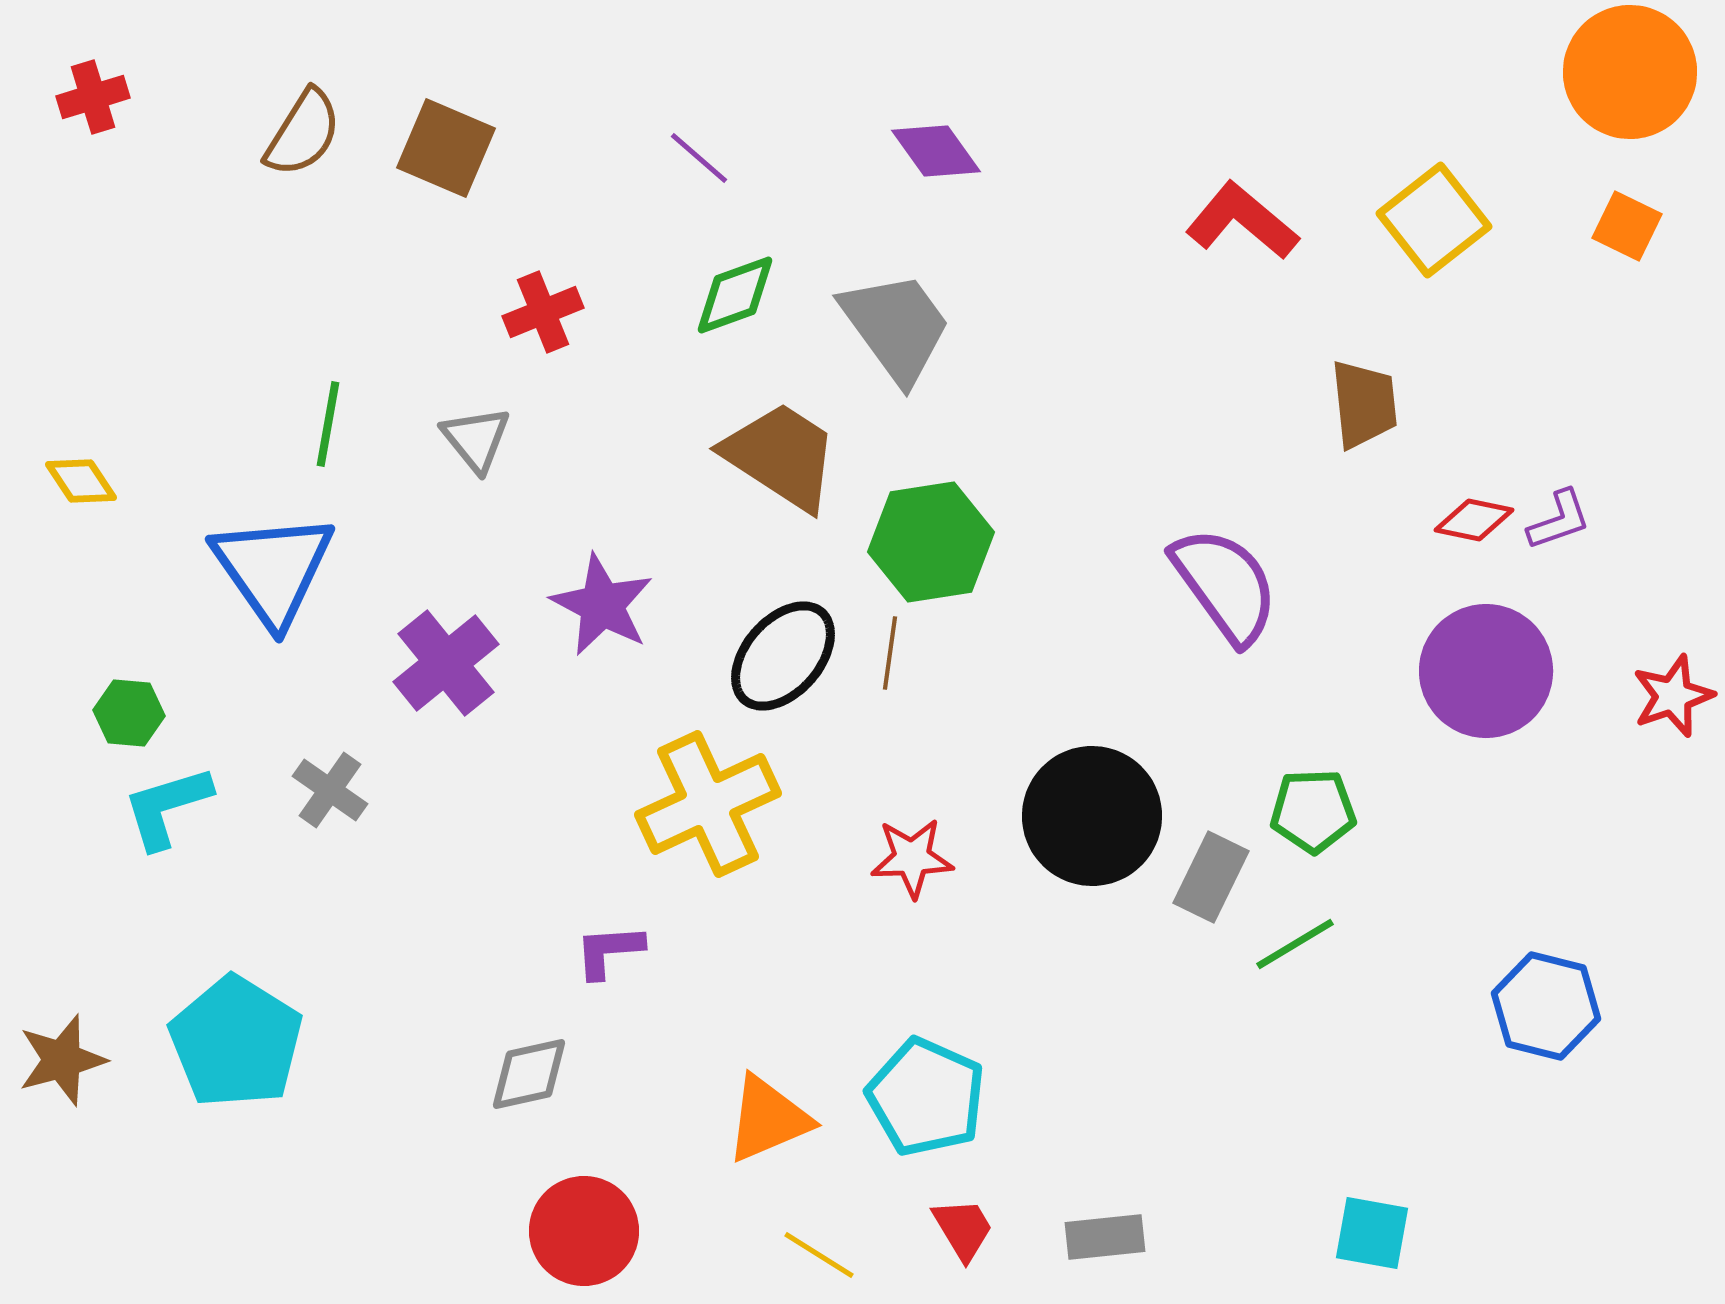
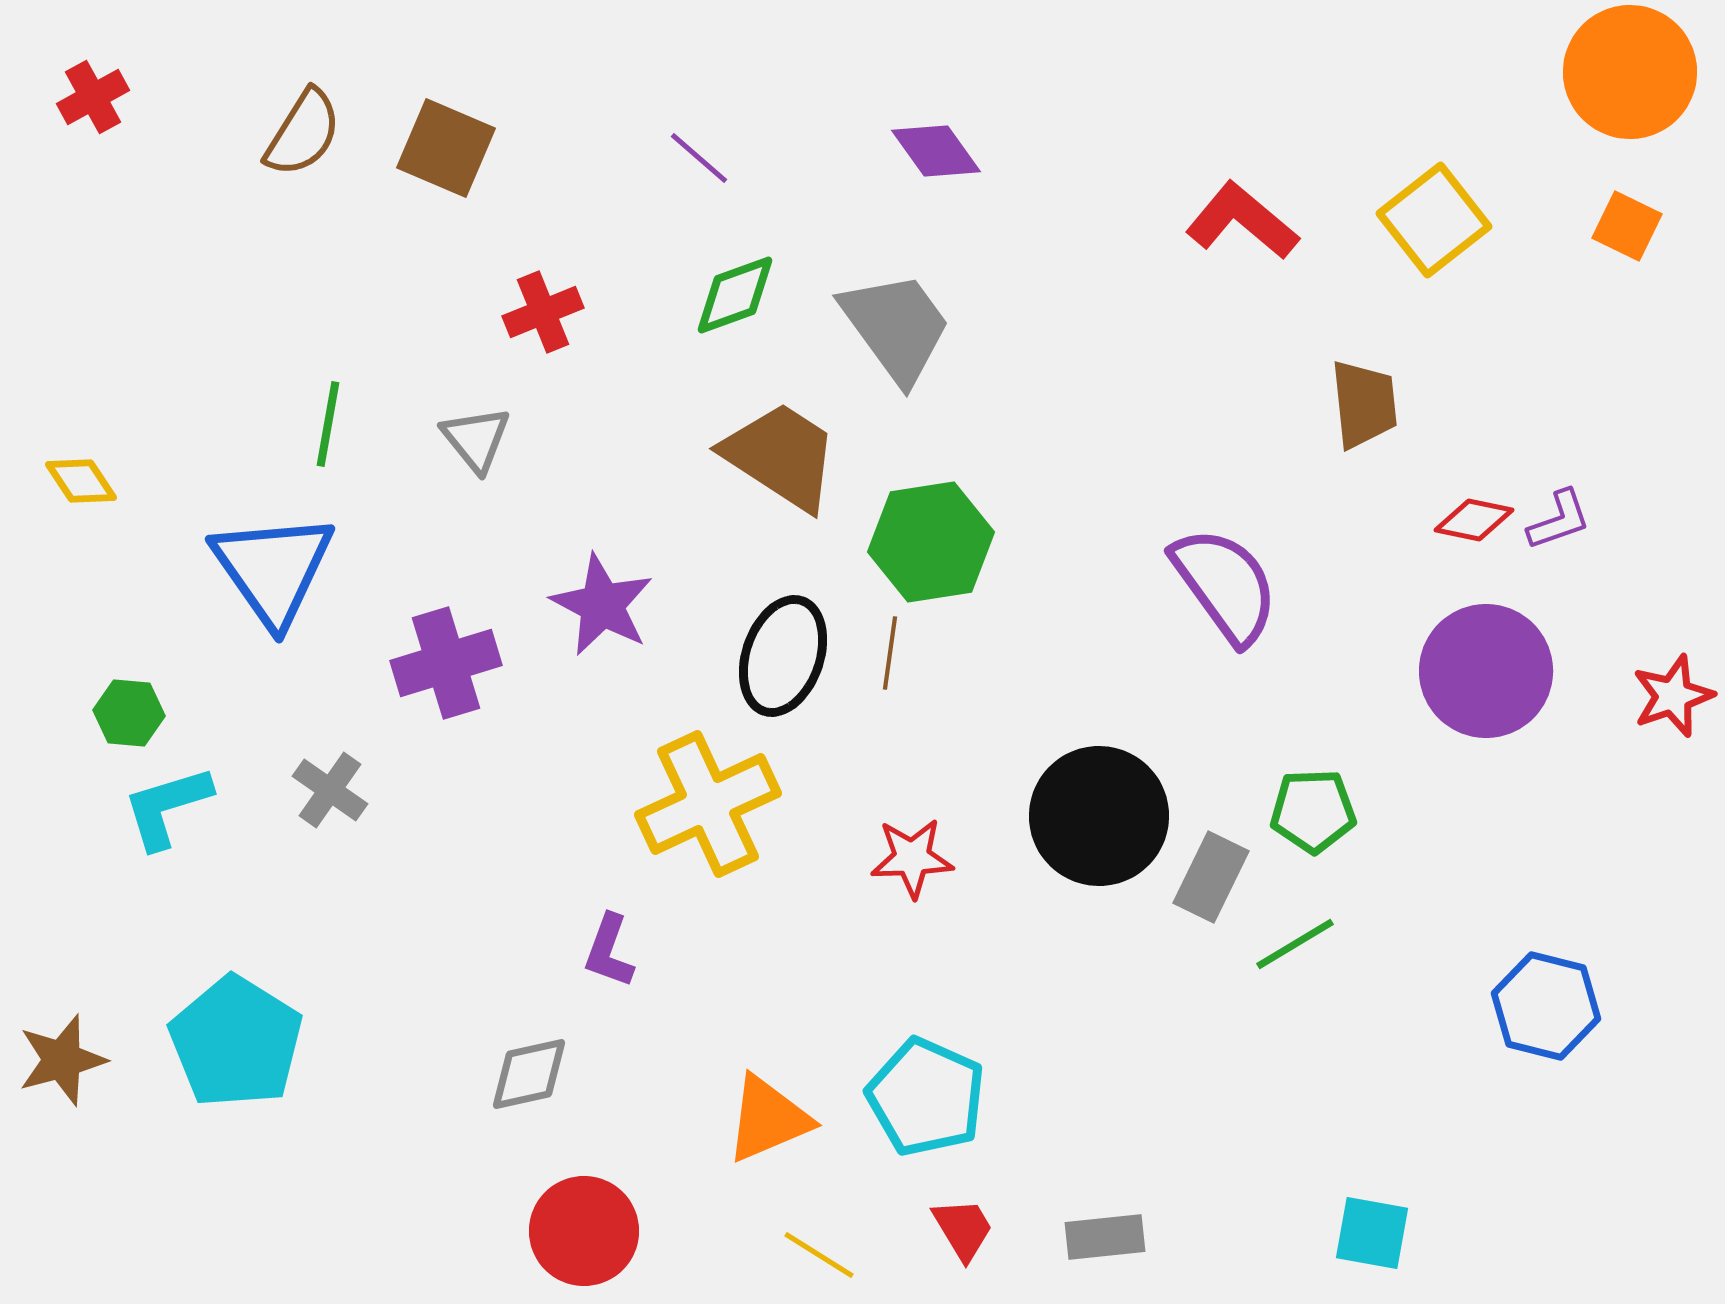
red cross at (93, 97): rotated 12 degrees counterclockwise
black ellipse at (783, 656): rotated 22 degrees counterclockwise
purple cross at (446, 663): rotated 22 degrees clockwise
black circle at (1092, 816): moved 7 px right
purple L-shape at (609, 951): rotated 66 degrees counterclockwise
